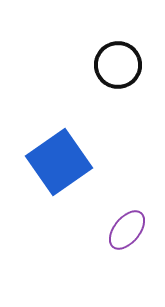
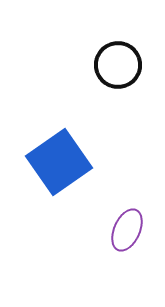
purple ellipse: rotated 15 degrees counterclockwise
